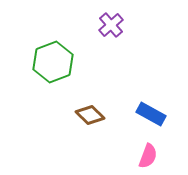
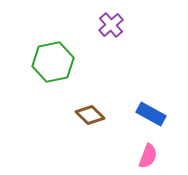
green hexagon: rotated 9 degrees clockwise
